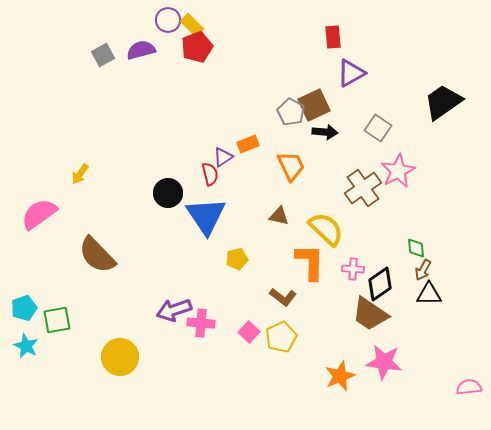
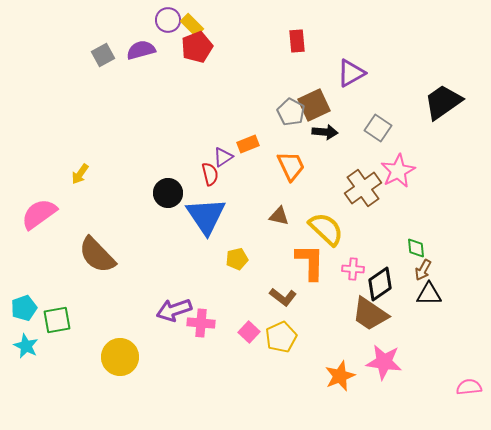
red rectangle at (333, 37): moved 36 px left, 4 px down
